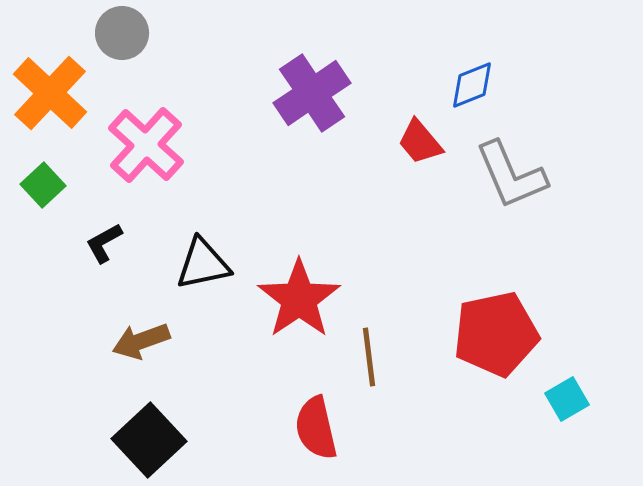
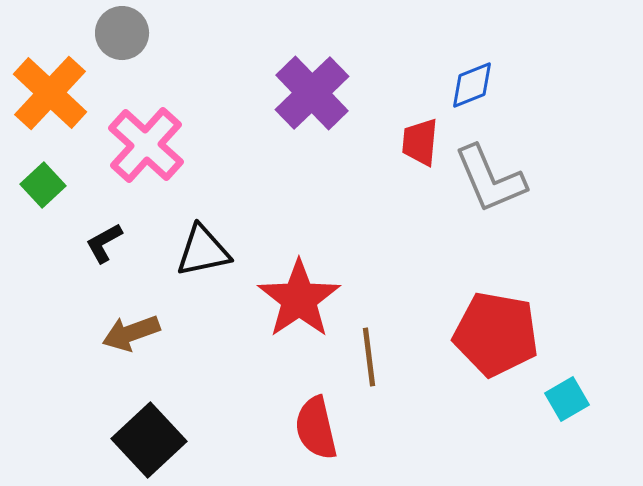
purple cross: rotated 10 degrees counterclockwise
red trapezoid: rotated 45 degrees clockwise
gray L-shape: moved 21 px left, 4 px down
black triangle: moved 13 px up
red pentagon: rotated 22 degrees clockwise
brown arrow: moved 10 px left, 8 px up
